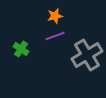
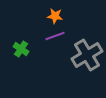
orange star: rotated 21 degrees clockwise
